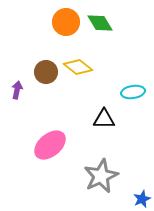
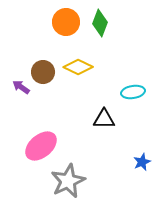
green diamond: rotated 52 degrees clockwise
yellow diamond: rotated 12 degrees counterclockwise
brown circle: moved 3 px left
purple arrow: moved 4 px right, 3 px up; rotated 66 degrees counterclockwise
pink ellipse: moved 9 px left, 1 px down
gray star: moved 33 px left, 5 px down
blue star: moved 37 px up
